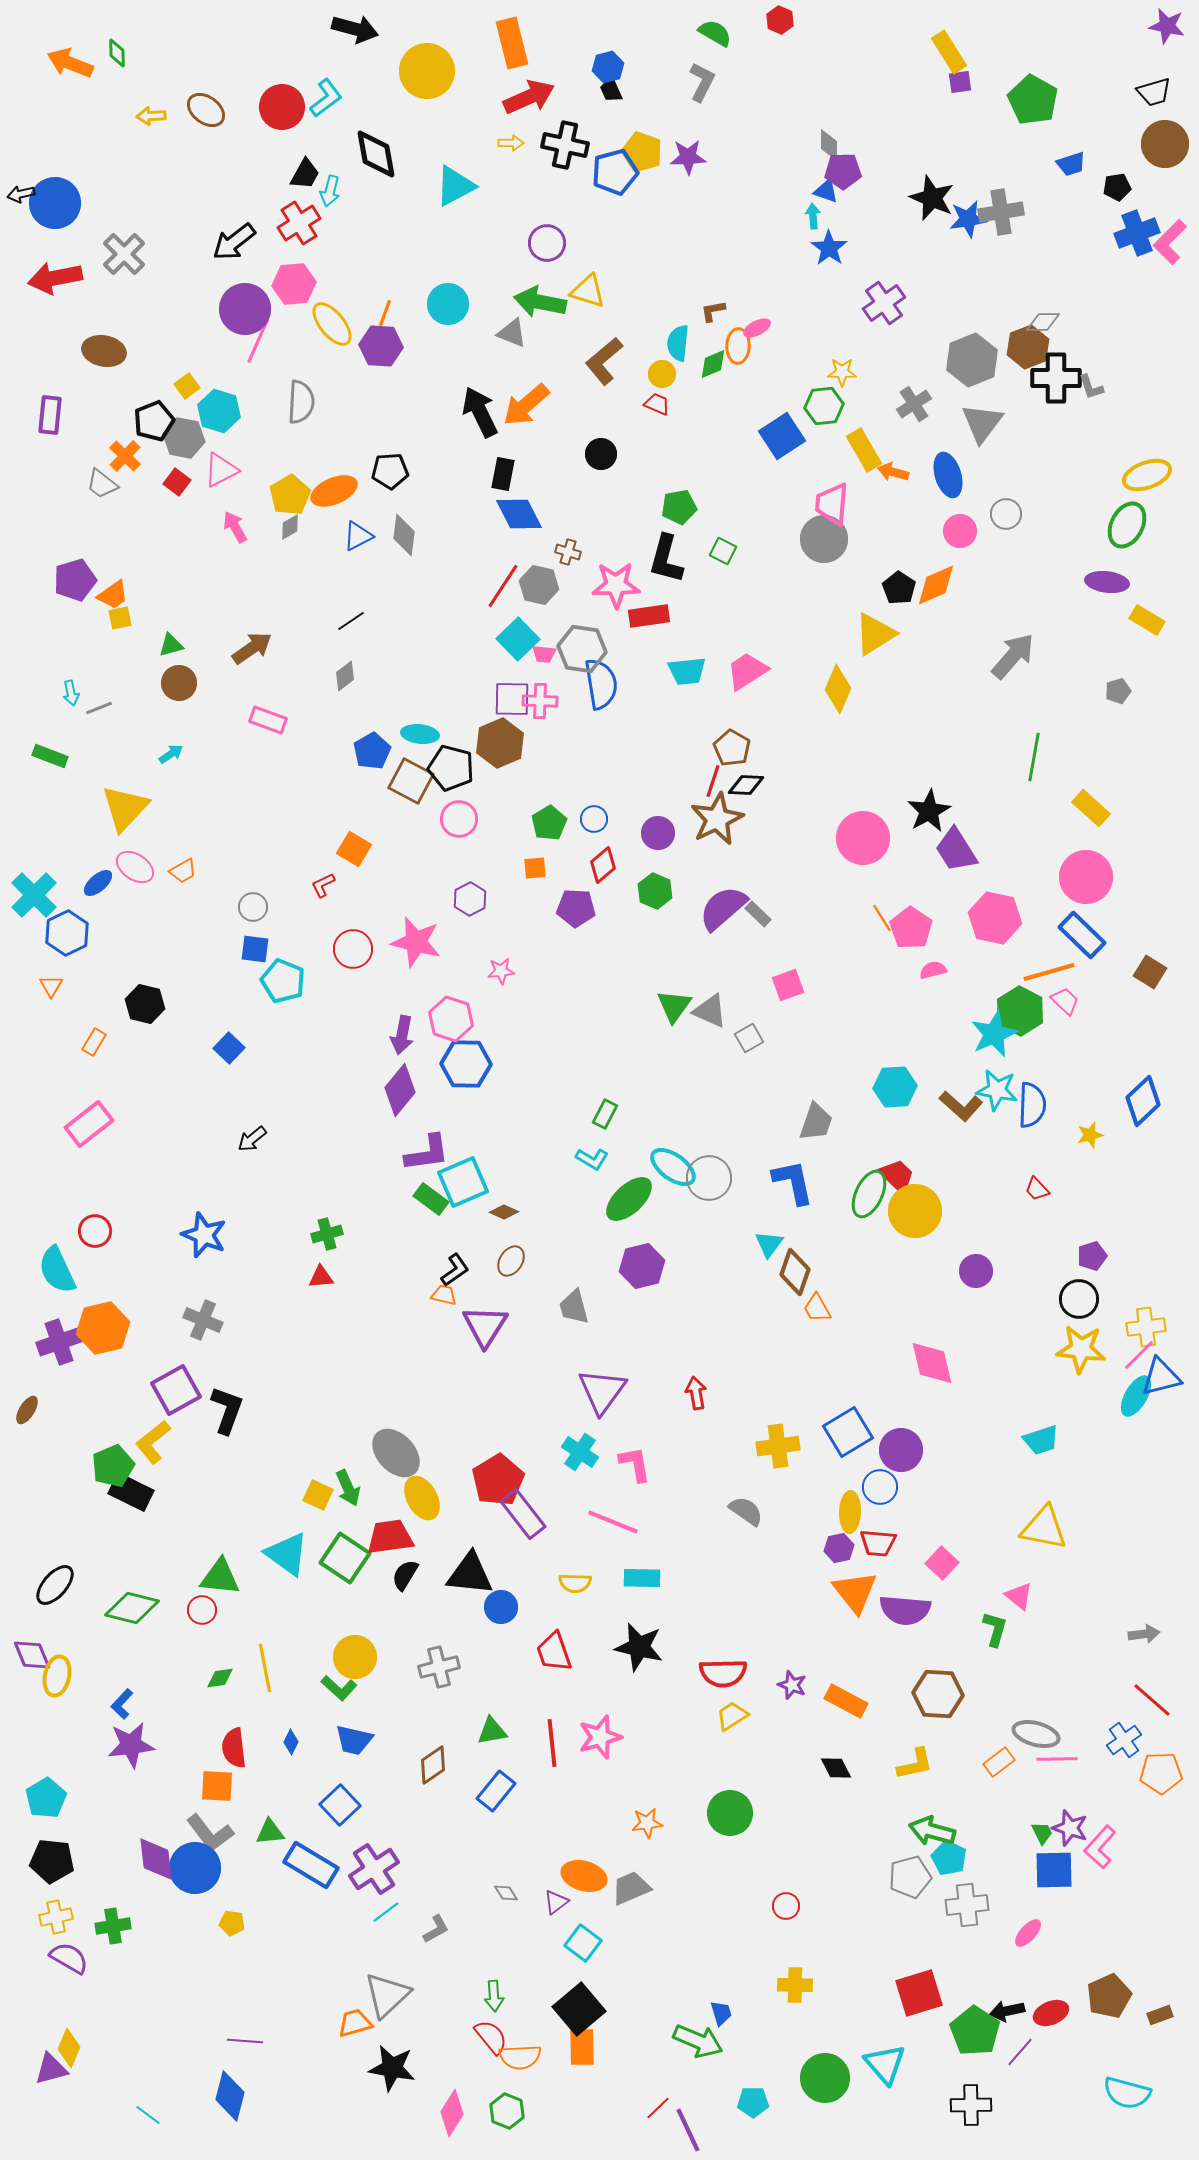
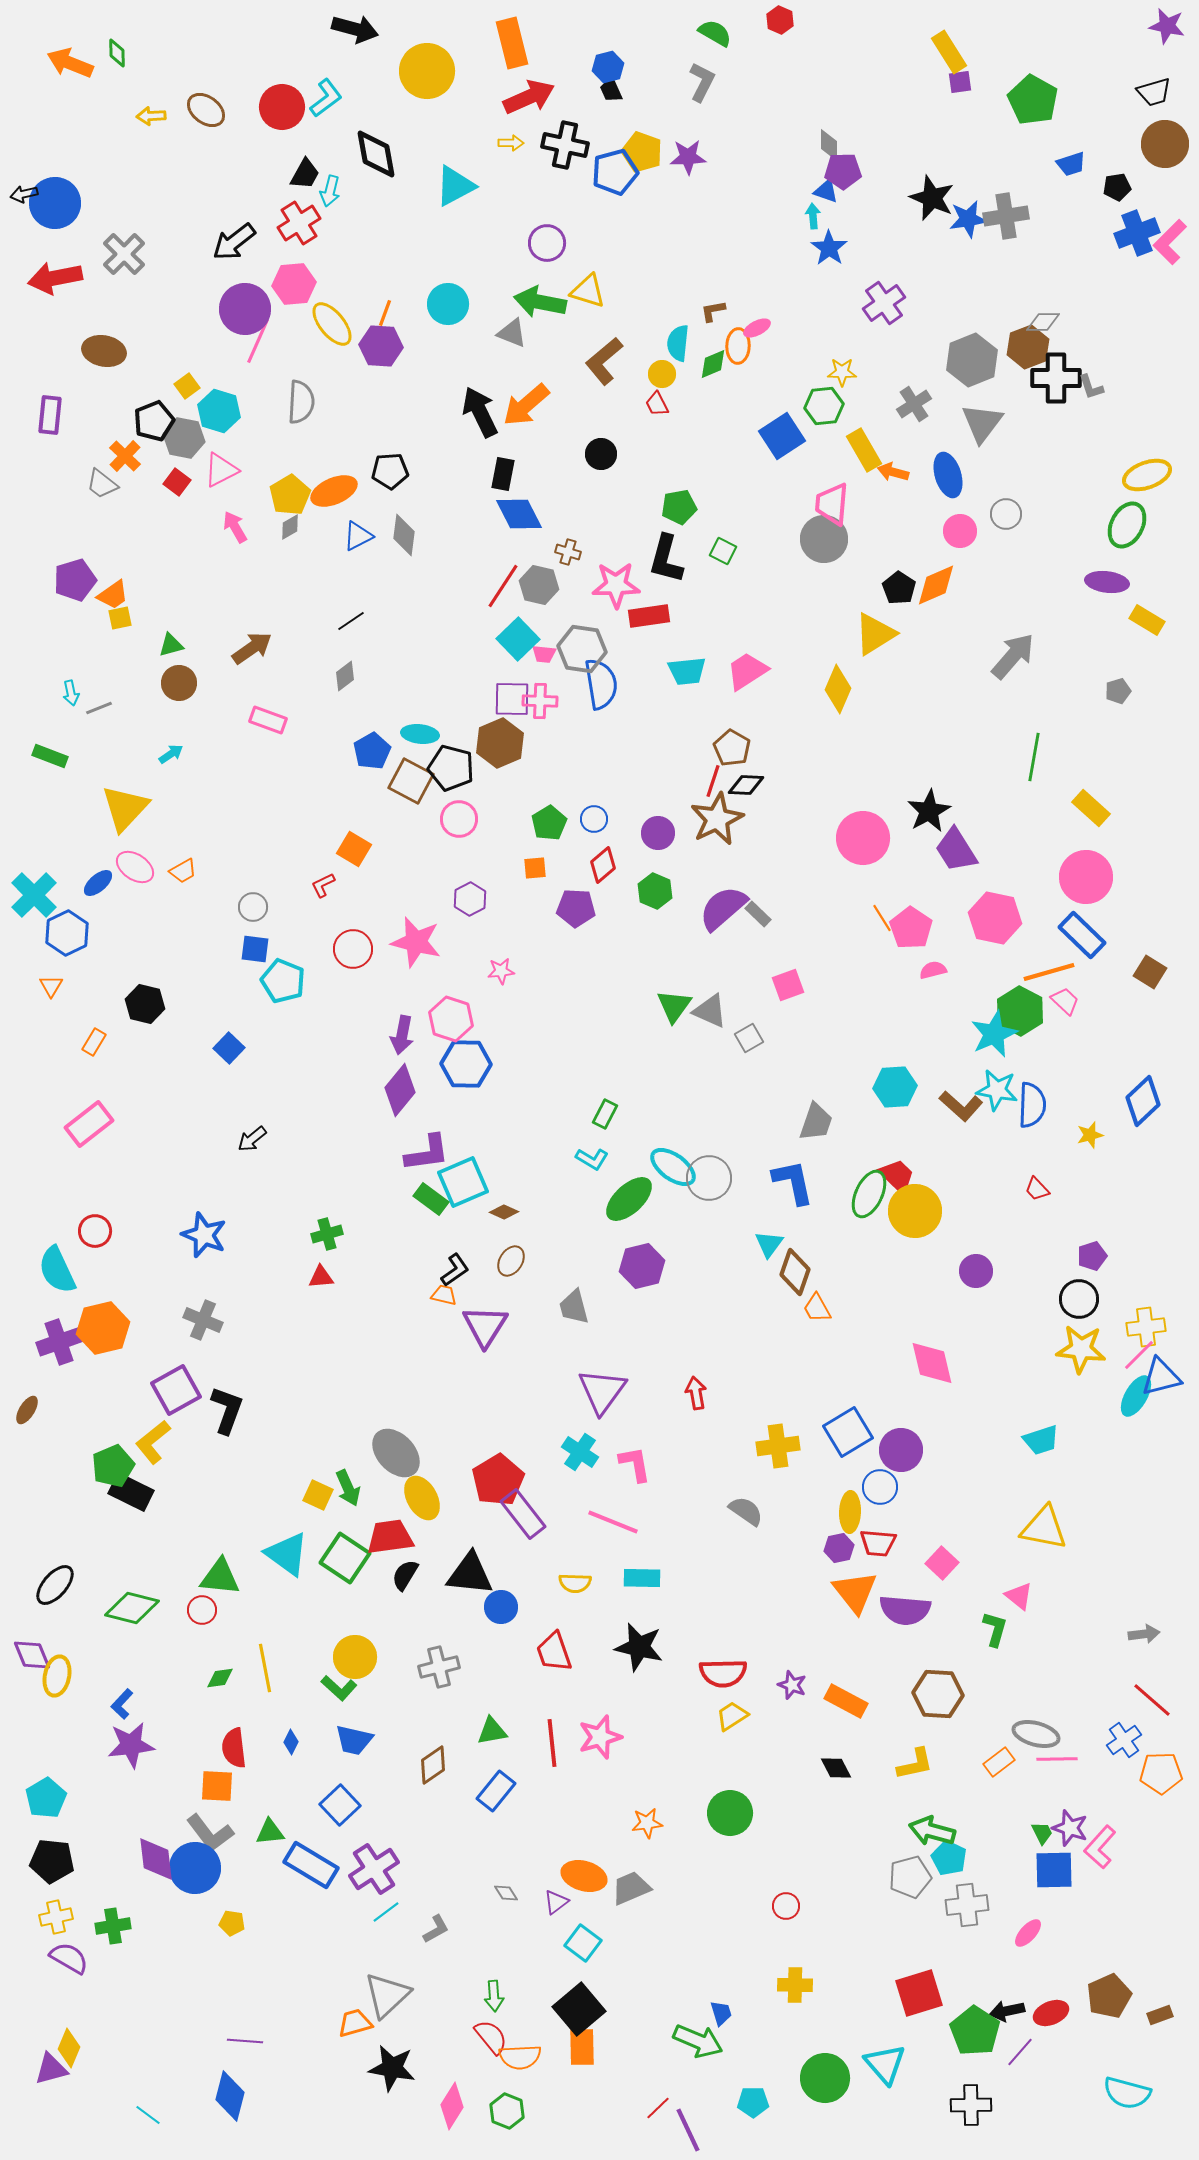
black arrow at (21, 194): moved 3 px right
gray cross at (1001, 212): moved 5 px right, 4 px down
red trapezoid at (657, 404): rotated 140 degrees counterclockwise
pink diamond at (452, 2113): moved 7 px up
